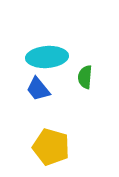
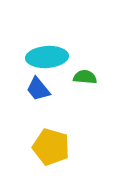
green semicircle: rotated 90 degrees clockwise
